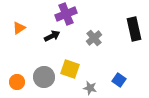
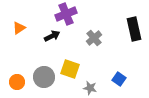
blue square: moved 1 px up
